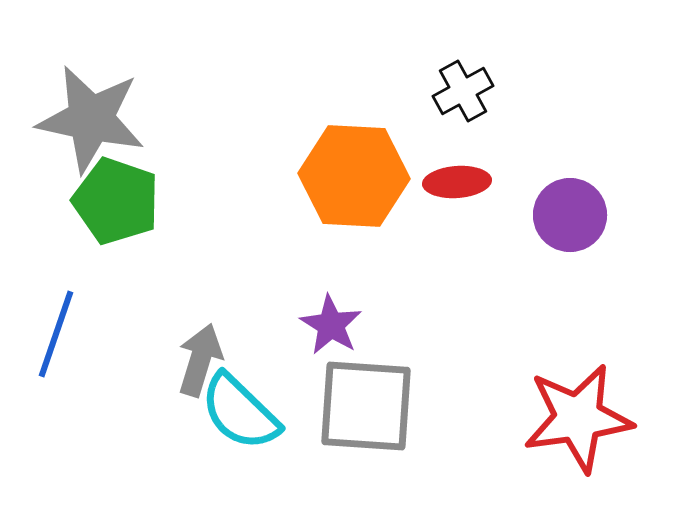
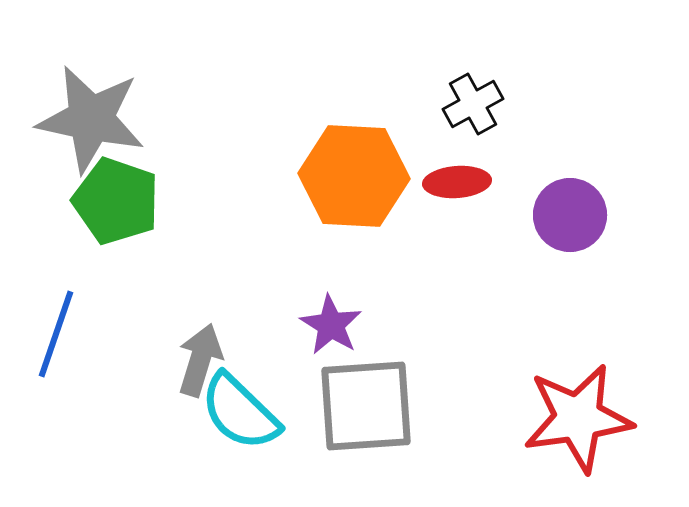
black cross: moved 10 px right, 13 px down
gray square: rotated 8 degrees counterclockwise
